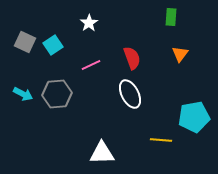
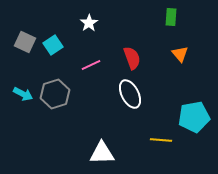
orange triangle: rotated 18 degrees counterclockwise
gray hexagon: moved 2 px left; rotated 12 degrees counterclockwise
